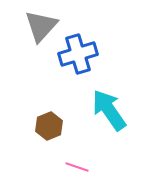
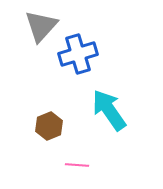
pink line: moved 2 px up; rotated 15 degrees counterclockwise
